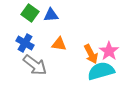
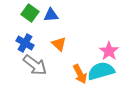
orange triangle: rotated 35 degrees clockwise
orange arrow: moved 11 px left, 20 px down
